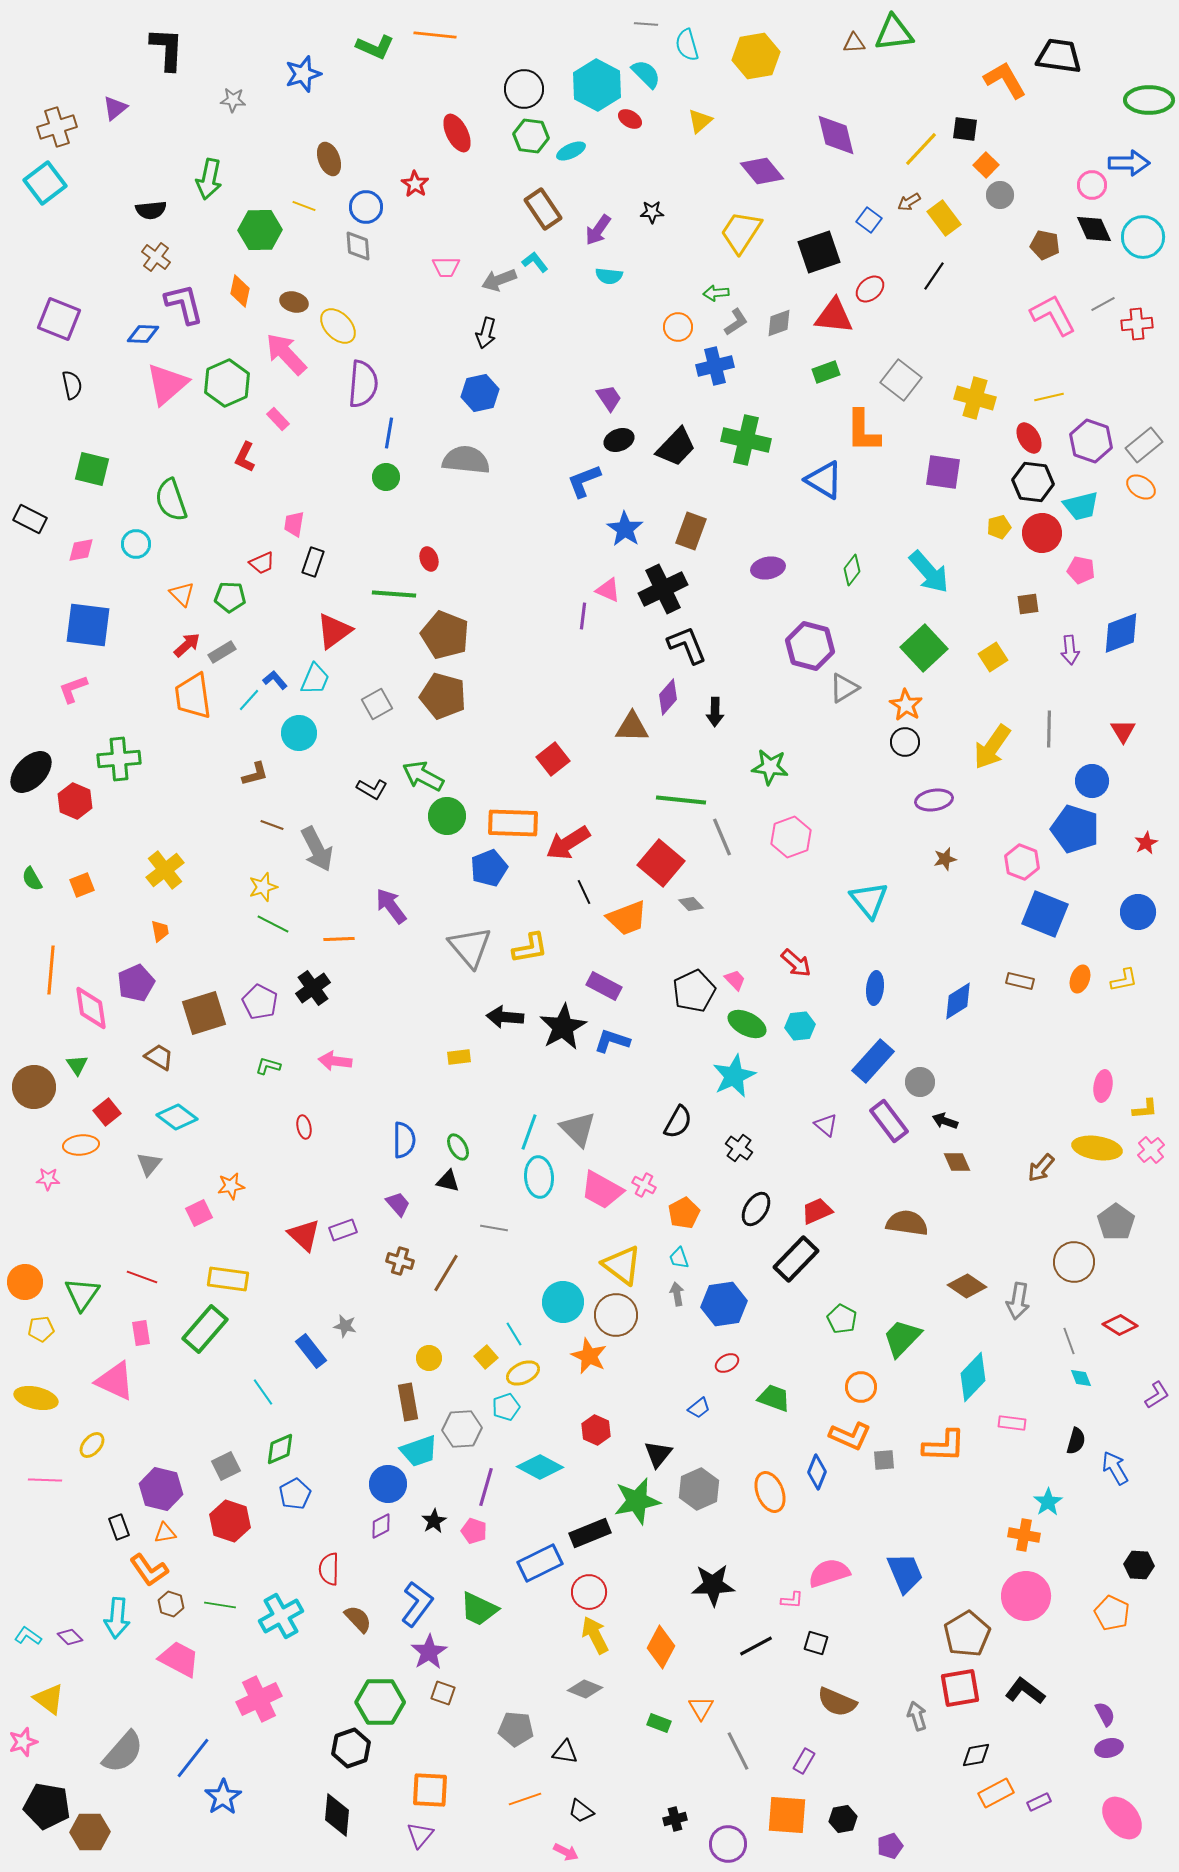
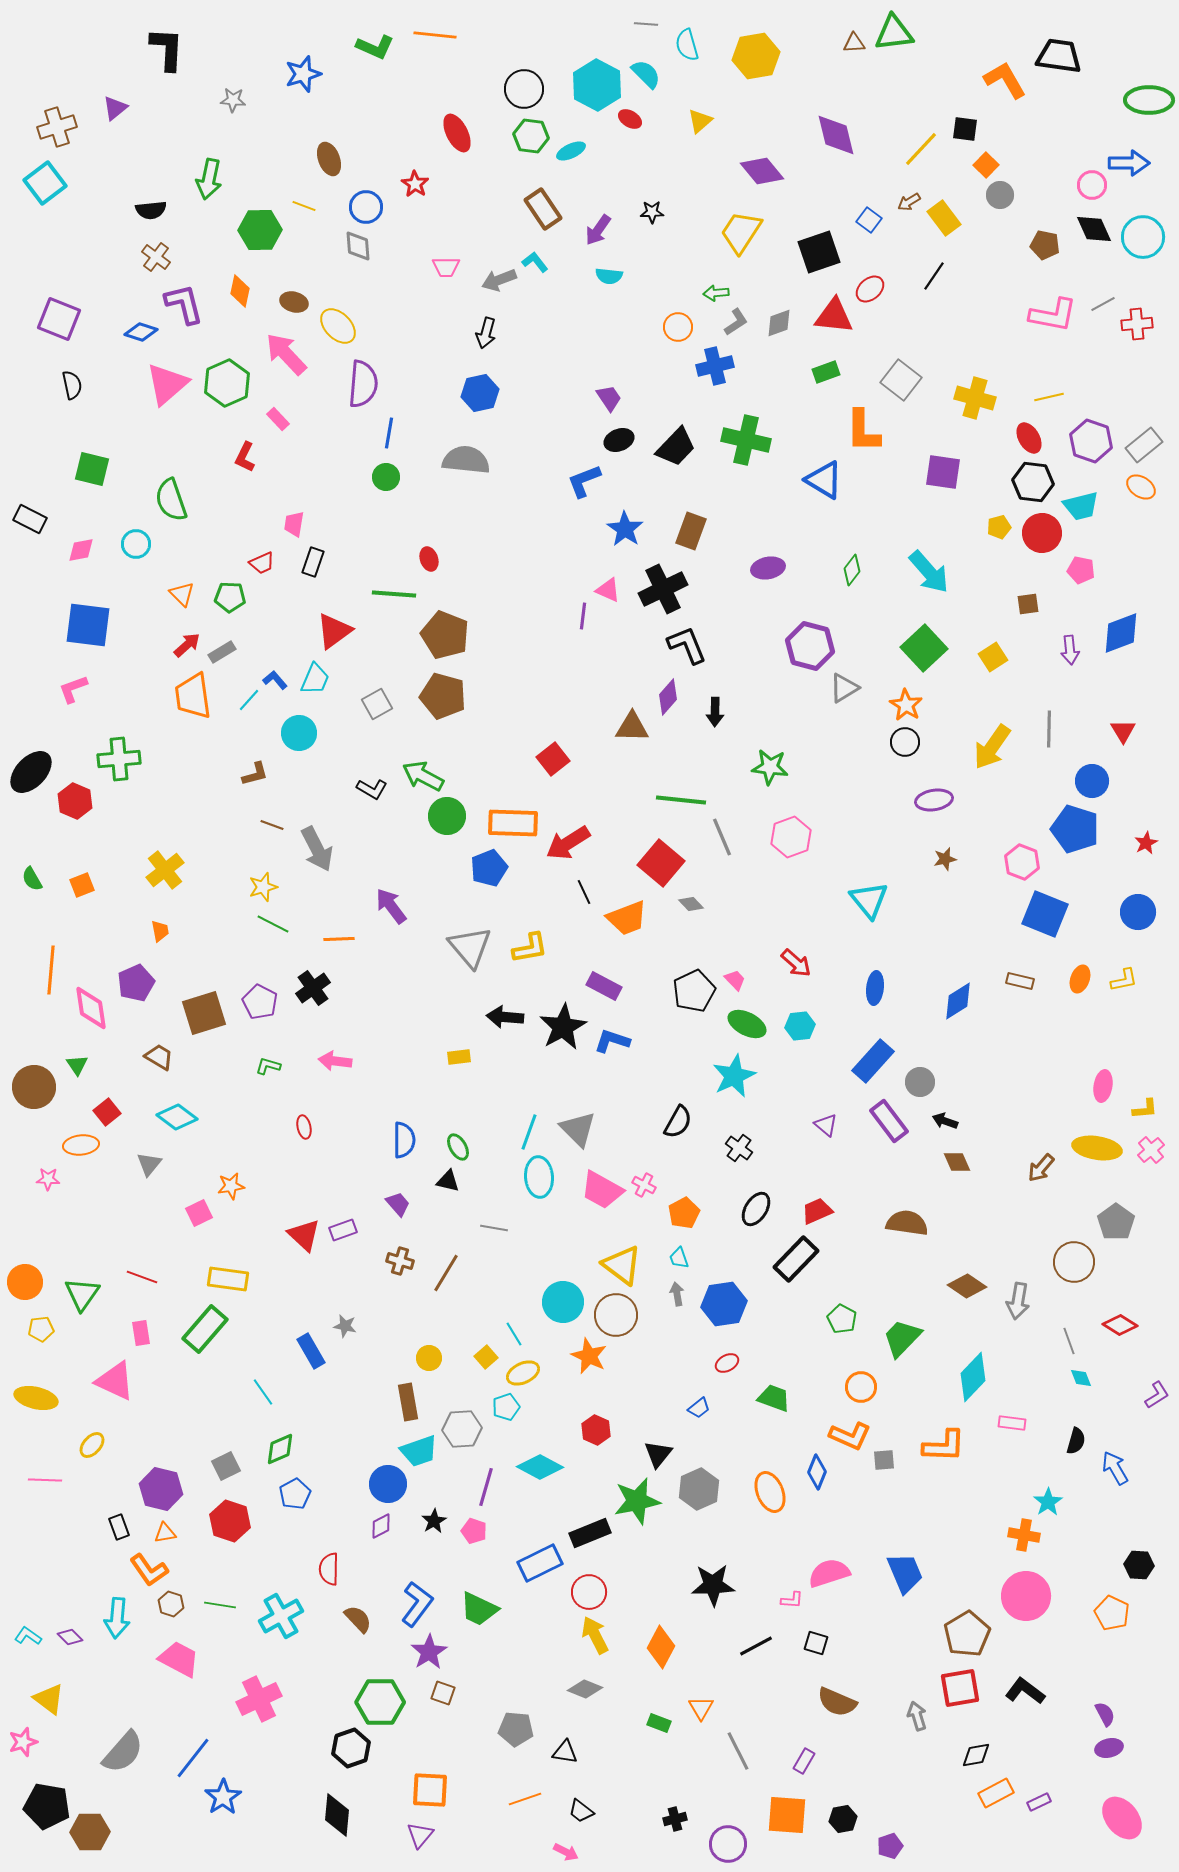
pink L-shape at (1053, 315): rotated 129 degrees clockwise
blue diamond at (143, 334): moved 2 px left, 2 px up; rotated 16 degrees clockwise
blue rectangle at (311, 1351): rotated 8 degrees clockwise
